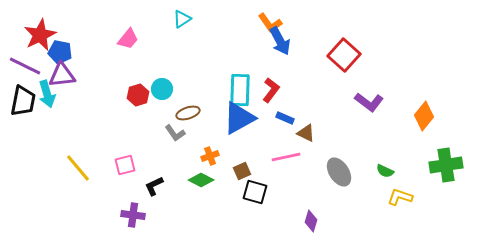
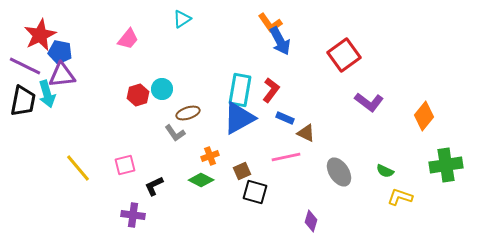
red square: rotated 12 degrees clockwise
cyan rectangle: rotated 8 degrees clockwise
